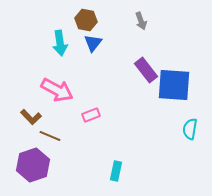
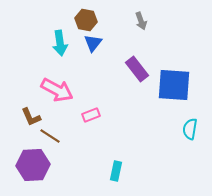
purple rectangle: moved 9 px left, 1 px up
brown L-shape: rotated 20 degrees clockwise
brown line: rotated 10 degrees clockwise
purple hexagon: rotated 16 degrees clockwise
